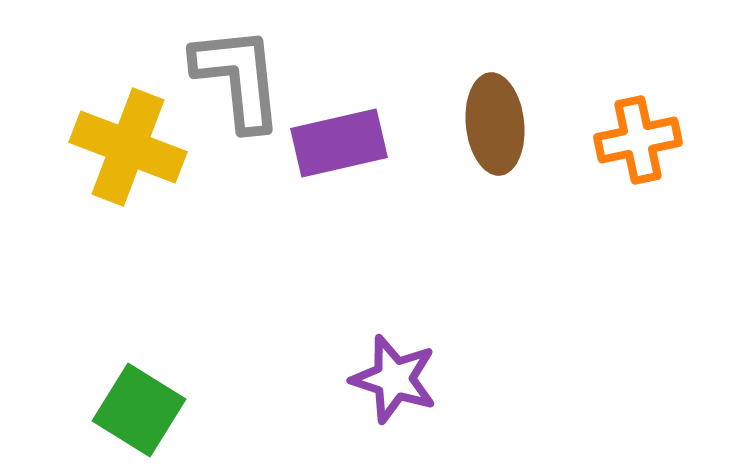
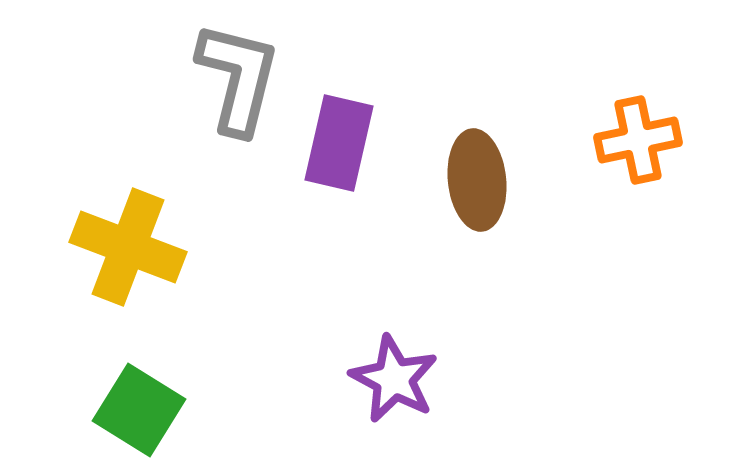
gray L-shape: rotated 20 degrees clockwise
brown ellipse: moved 18 px left, 56 px down
purple rectangle: rotated 64 degrees counterclockwise
yellow cross: moved 100 px down
purple star: rotated 10 degrees clockwise
